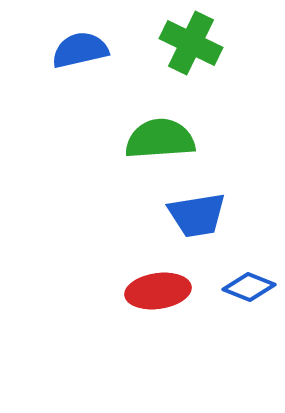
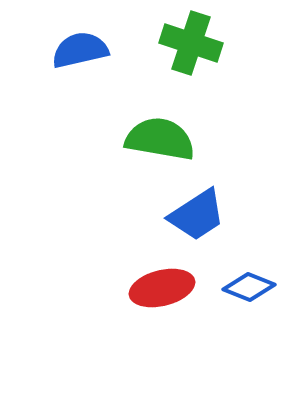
green cross: rotated 8 degrees counterclockwise
green semicircle: rotated 14 degrees clockwise
blue trapezoid: rotated 24 degrees counterclockwise
red ellipse: moved 4 px right, 3 px up; rotated 6 degrees counterclockwise
